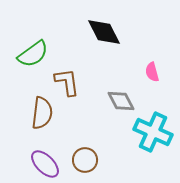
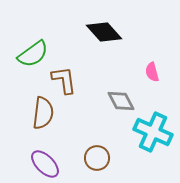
black diamond: rotated 15 degrees counterclockwise
brown L-shape: moved 3 px left, 2 px up
brown semicircle: moved 1 px right
brown circle: moved 12 px right, 2 px up
